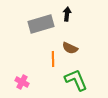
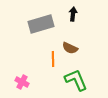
black arrow: moved 6 px right
